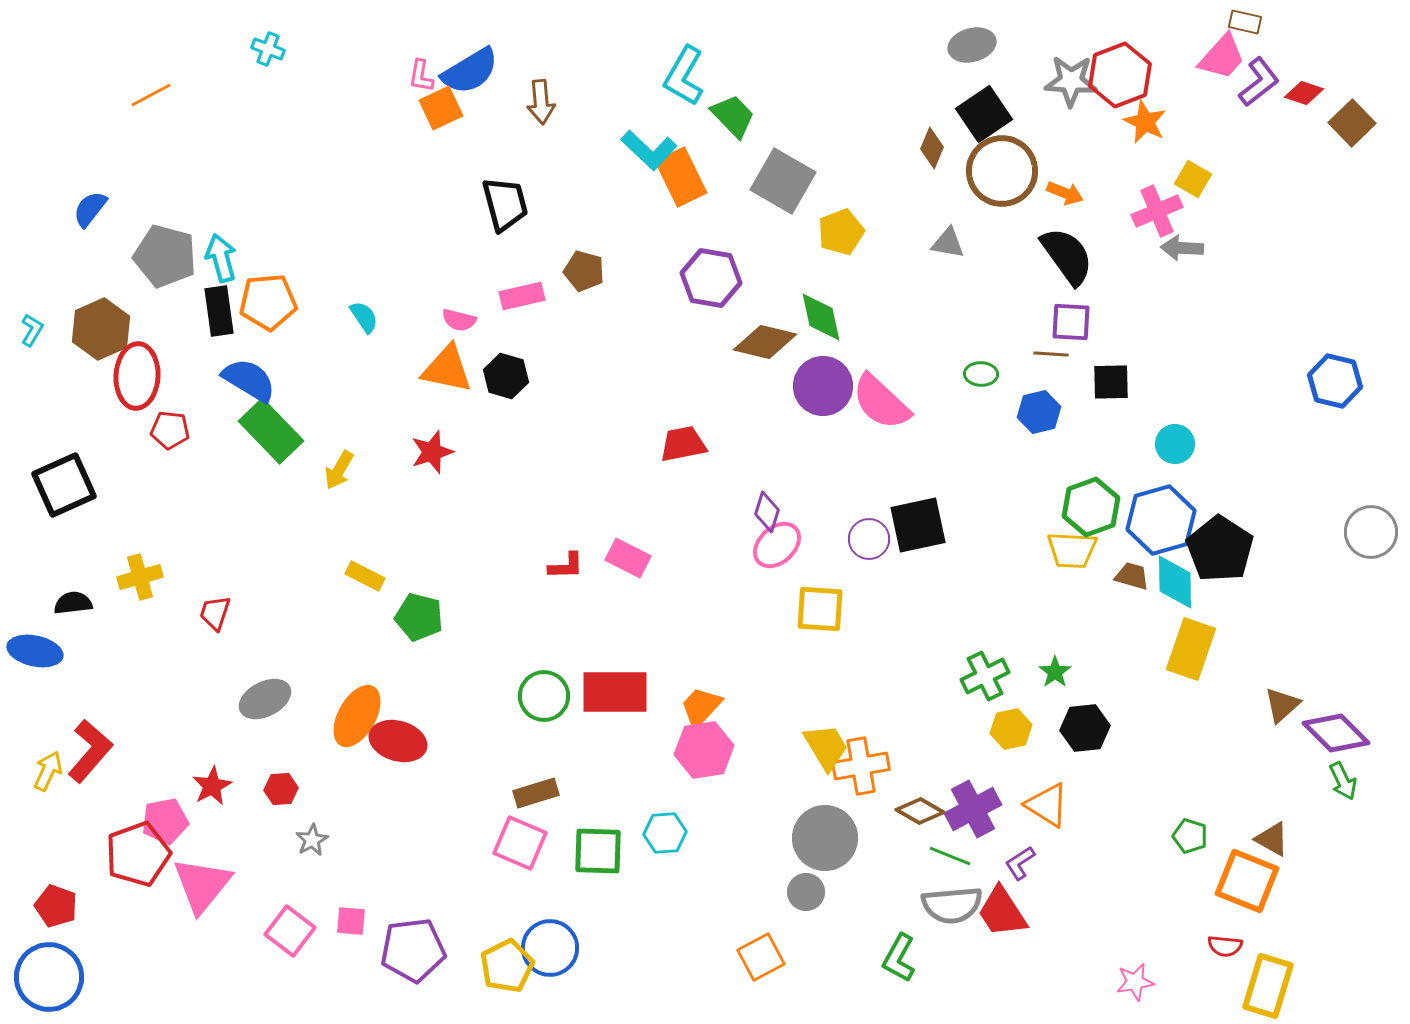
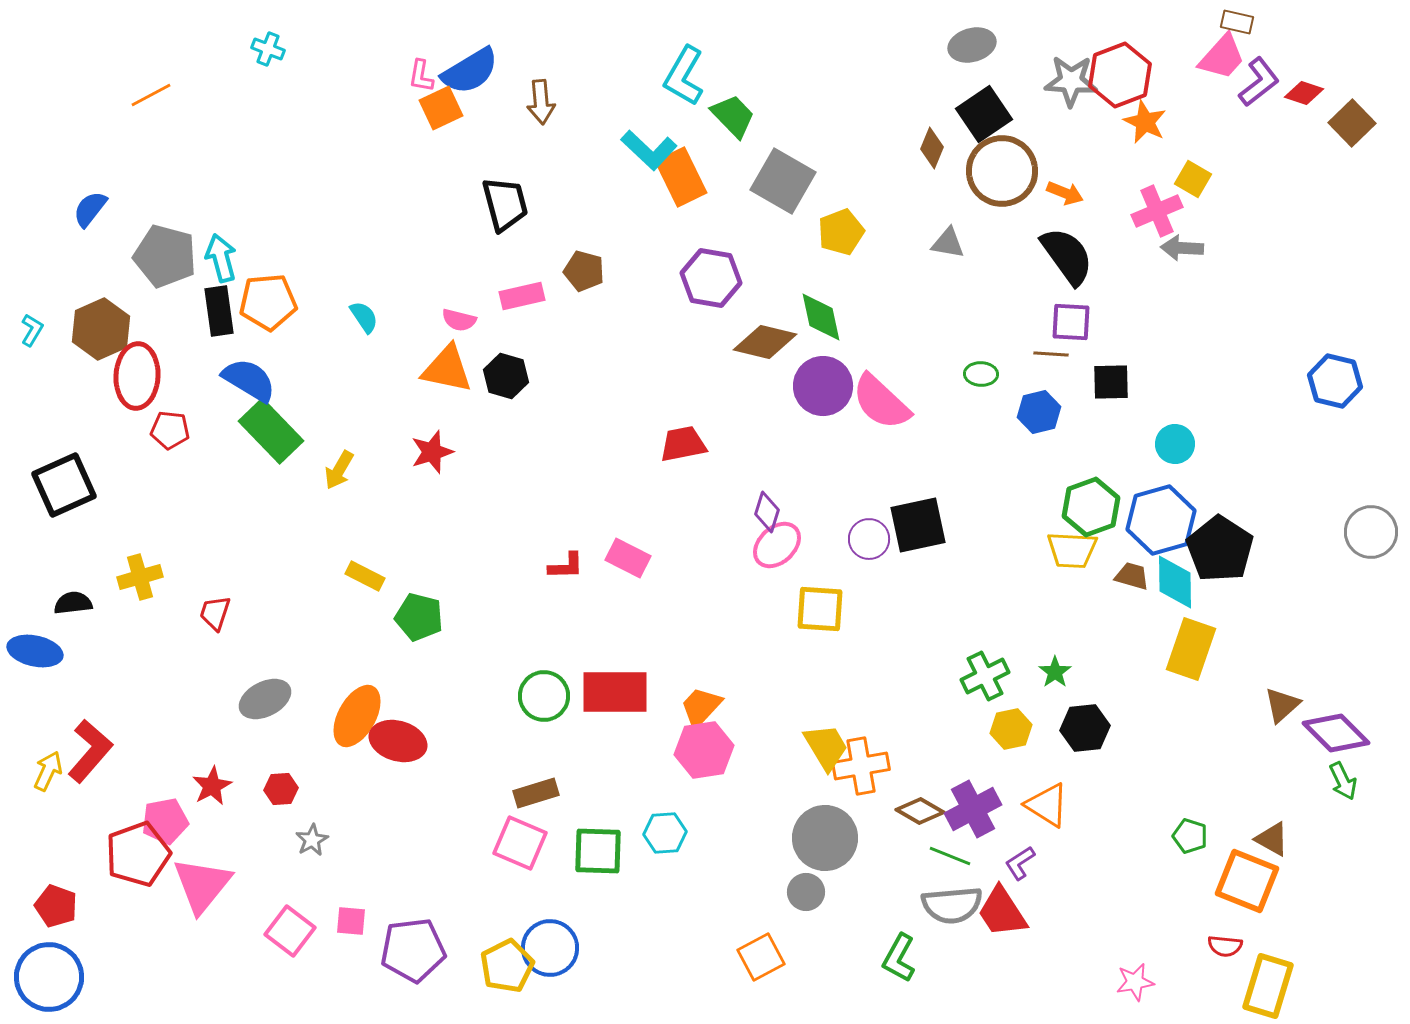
brown rectangle at (1245, 22): moved 8 px left
